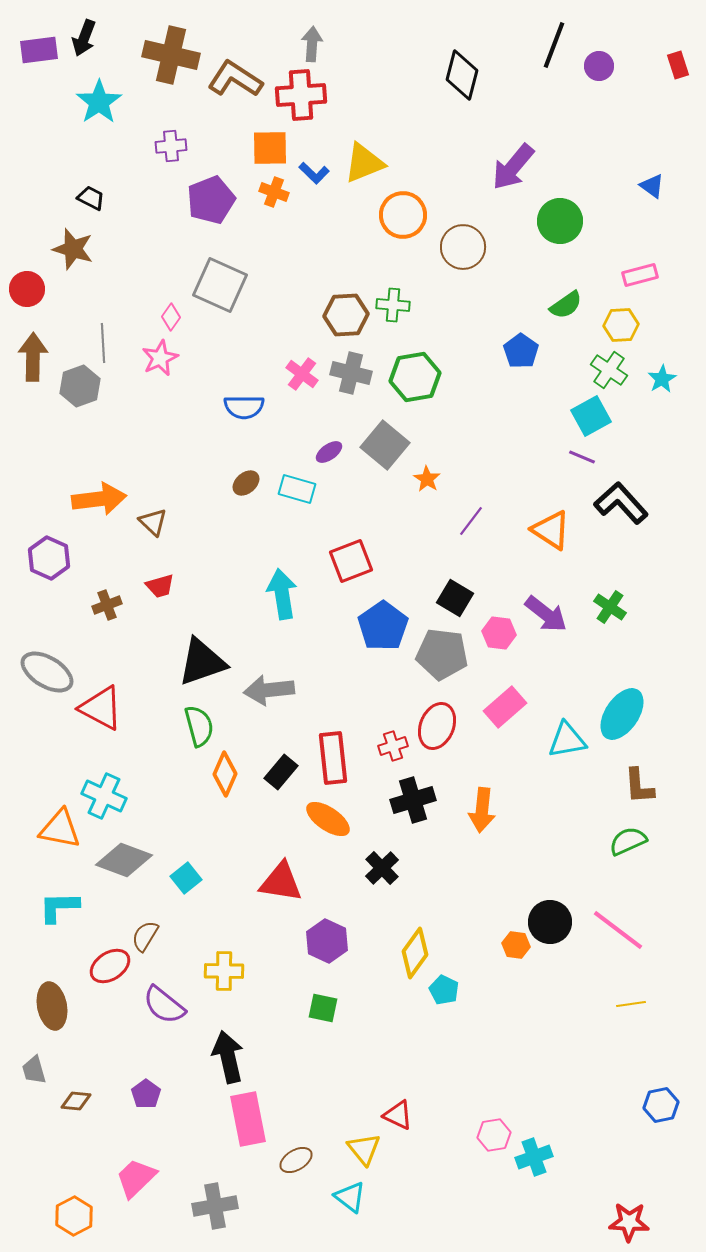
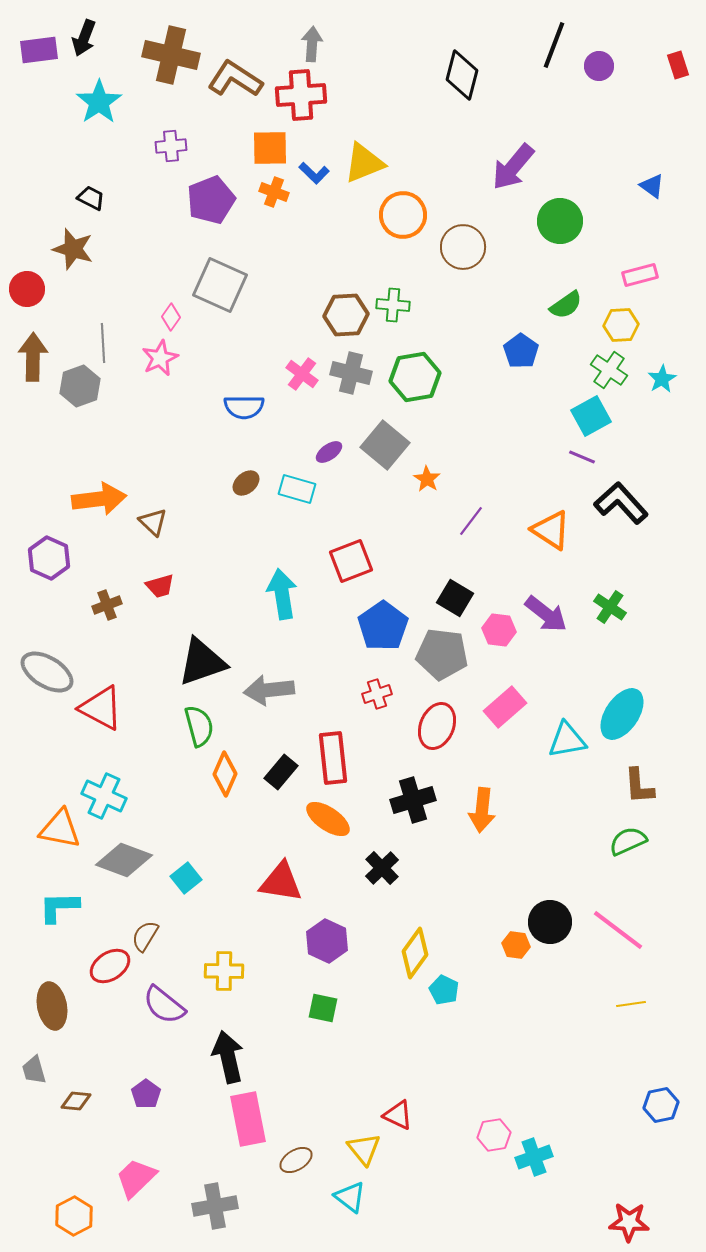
pink hexagon at (499, 633): moved 3 px up
red cross at (393, 746): moved 16 px left, 52 px up
